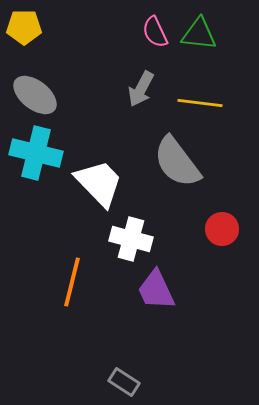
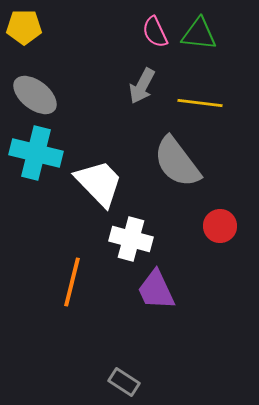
gray arrow: moved 1 px right, 3 px up
red circle: moved 2 px left, 3 px up
